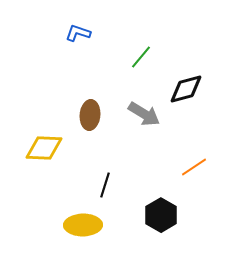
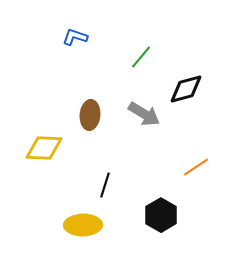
blue L-shape: moved 3 px left, 4 px down
orange line: moved 2 px right
